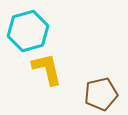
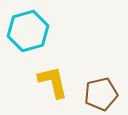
yellow L-shape: moved 6 px right, 13 px down
